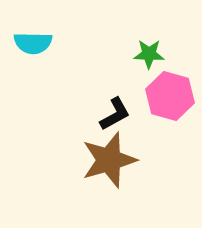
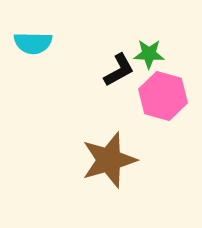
pink hexagon: moved 7 px left
black L-shape: moved 4 px right, 44 px up
